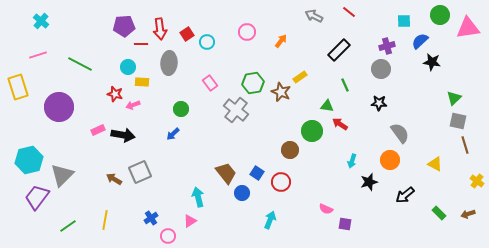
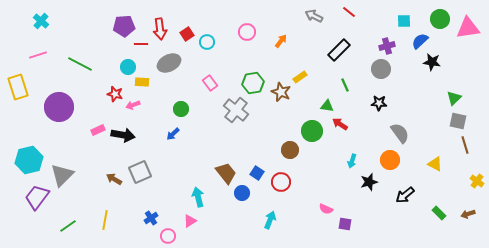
green circle at (440, 15): moved 4 px down
gray ellipse at (169, 63): rotated 60 degrees clockwise
